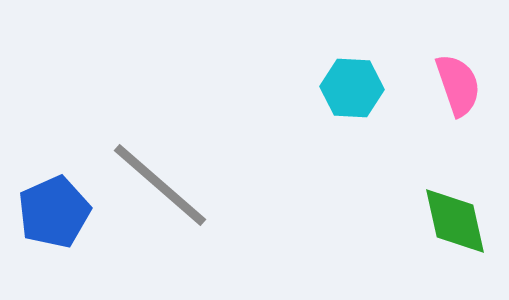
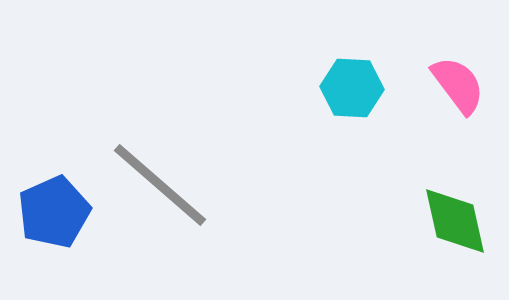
pink semicircle: rotated 18 degrees counterclockwise
